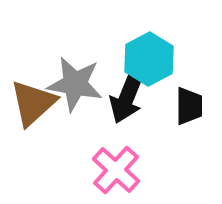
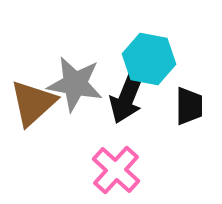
cyan hexagon: rotated 21 degrees counterclockwise
